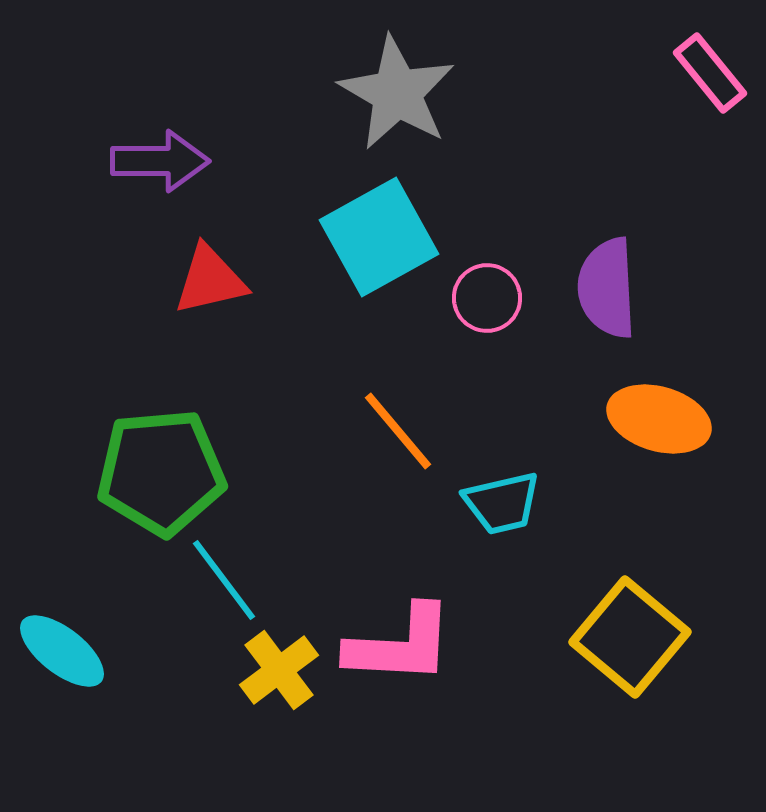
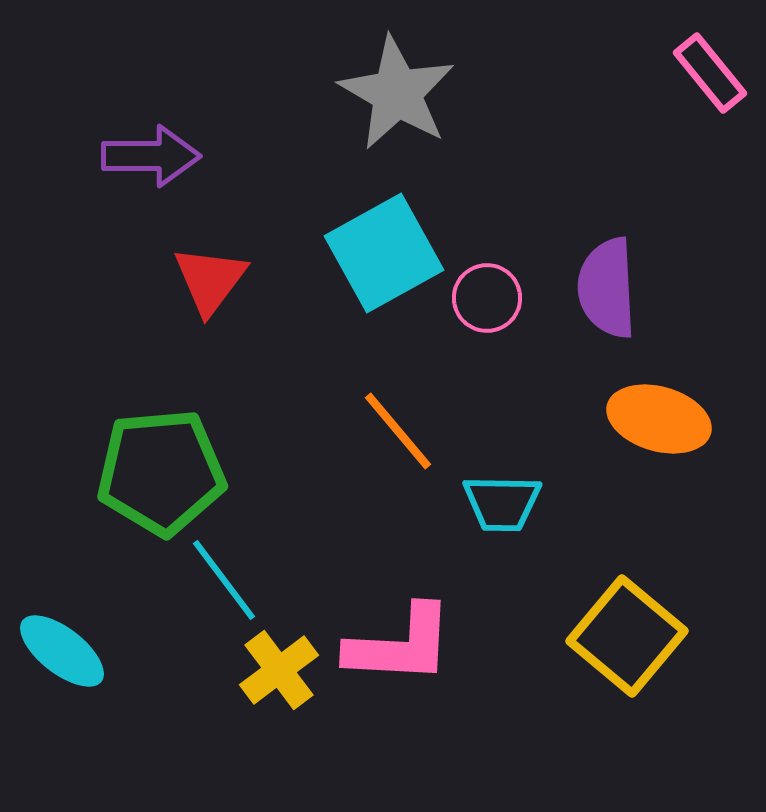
purple arrow: moved 9 px left, 5 px up
cyan square: moved 5 px right, 16 px down
red triangle: rotated 40 degrees counterclockwise
cyan trapezoid: rotated 14 degrees clockwise
yellow square: moved 3 px left, 1 px up
